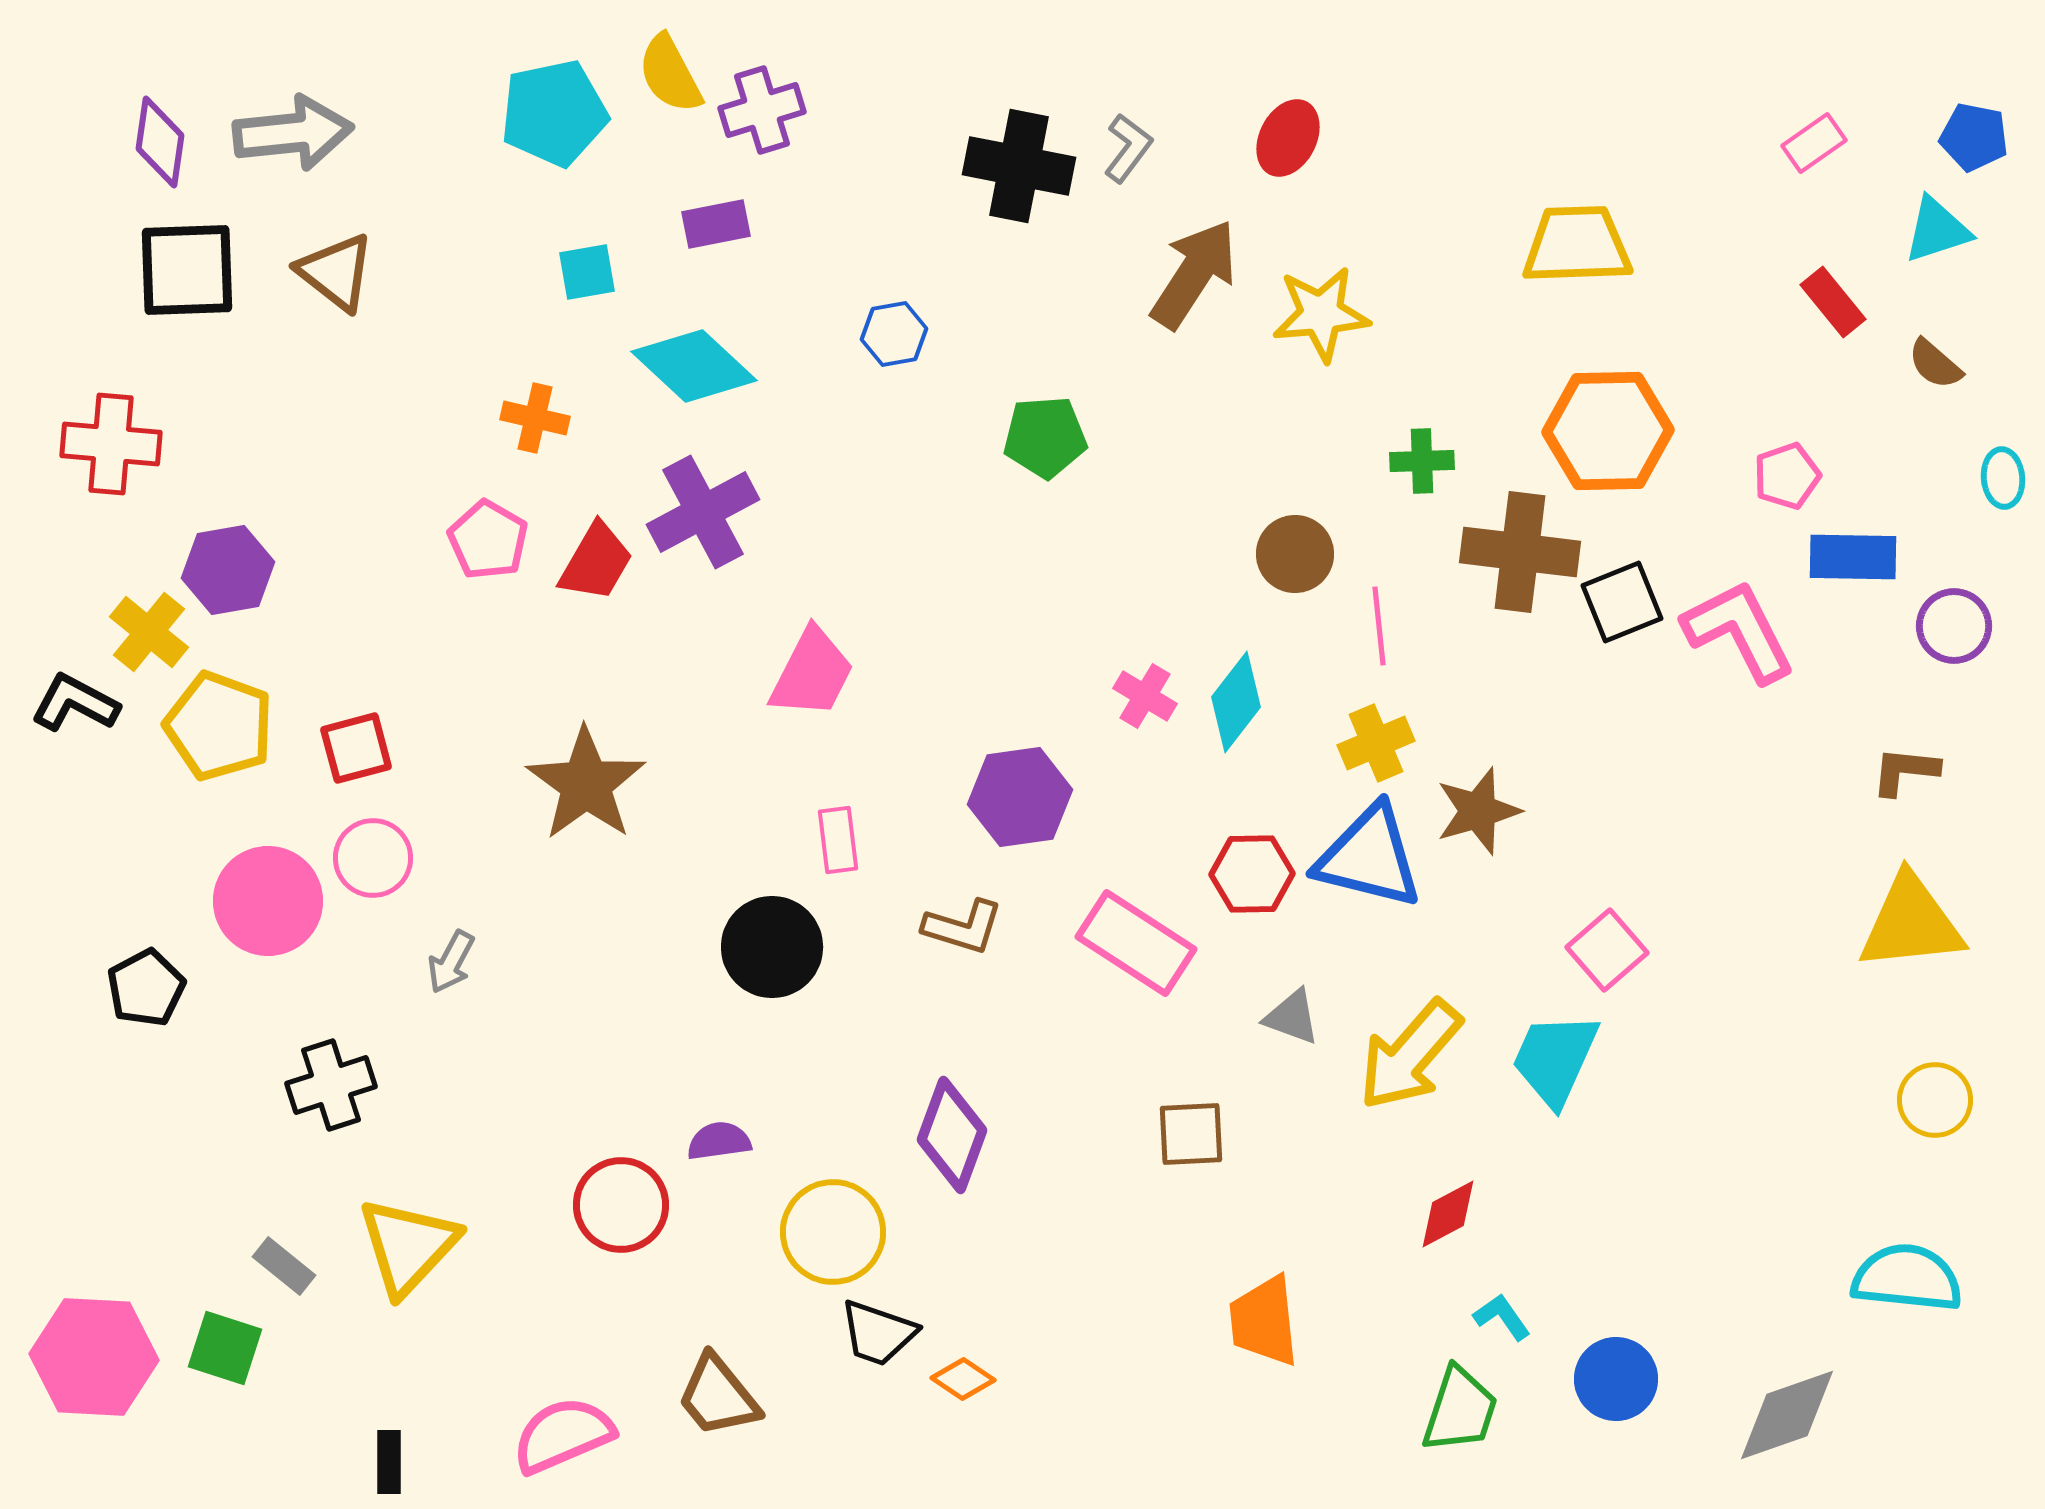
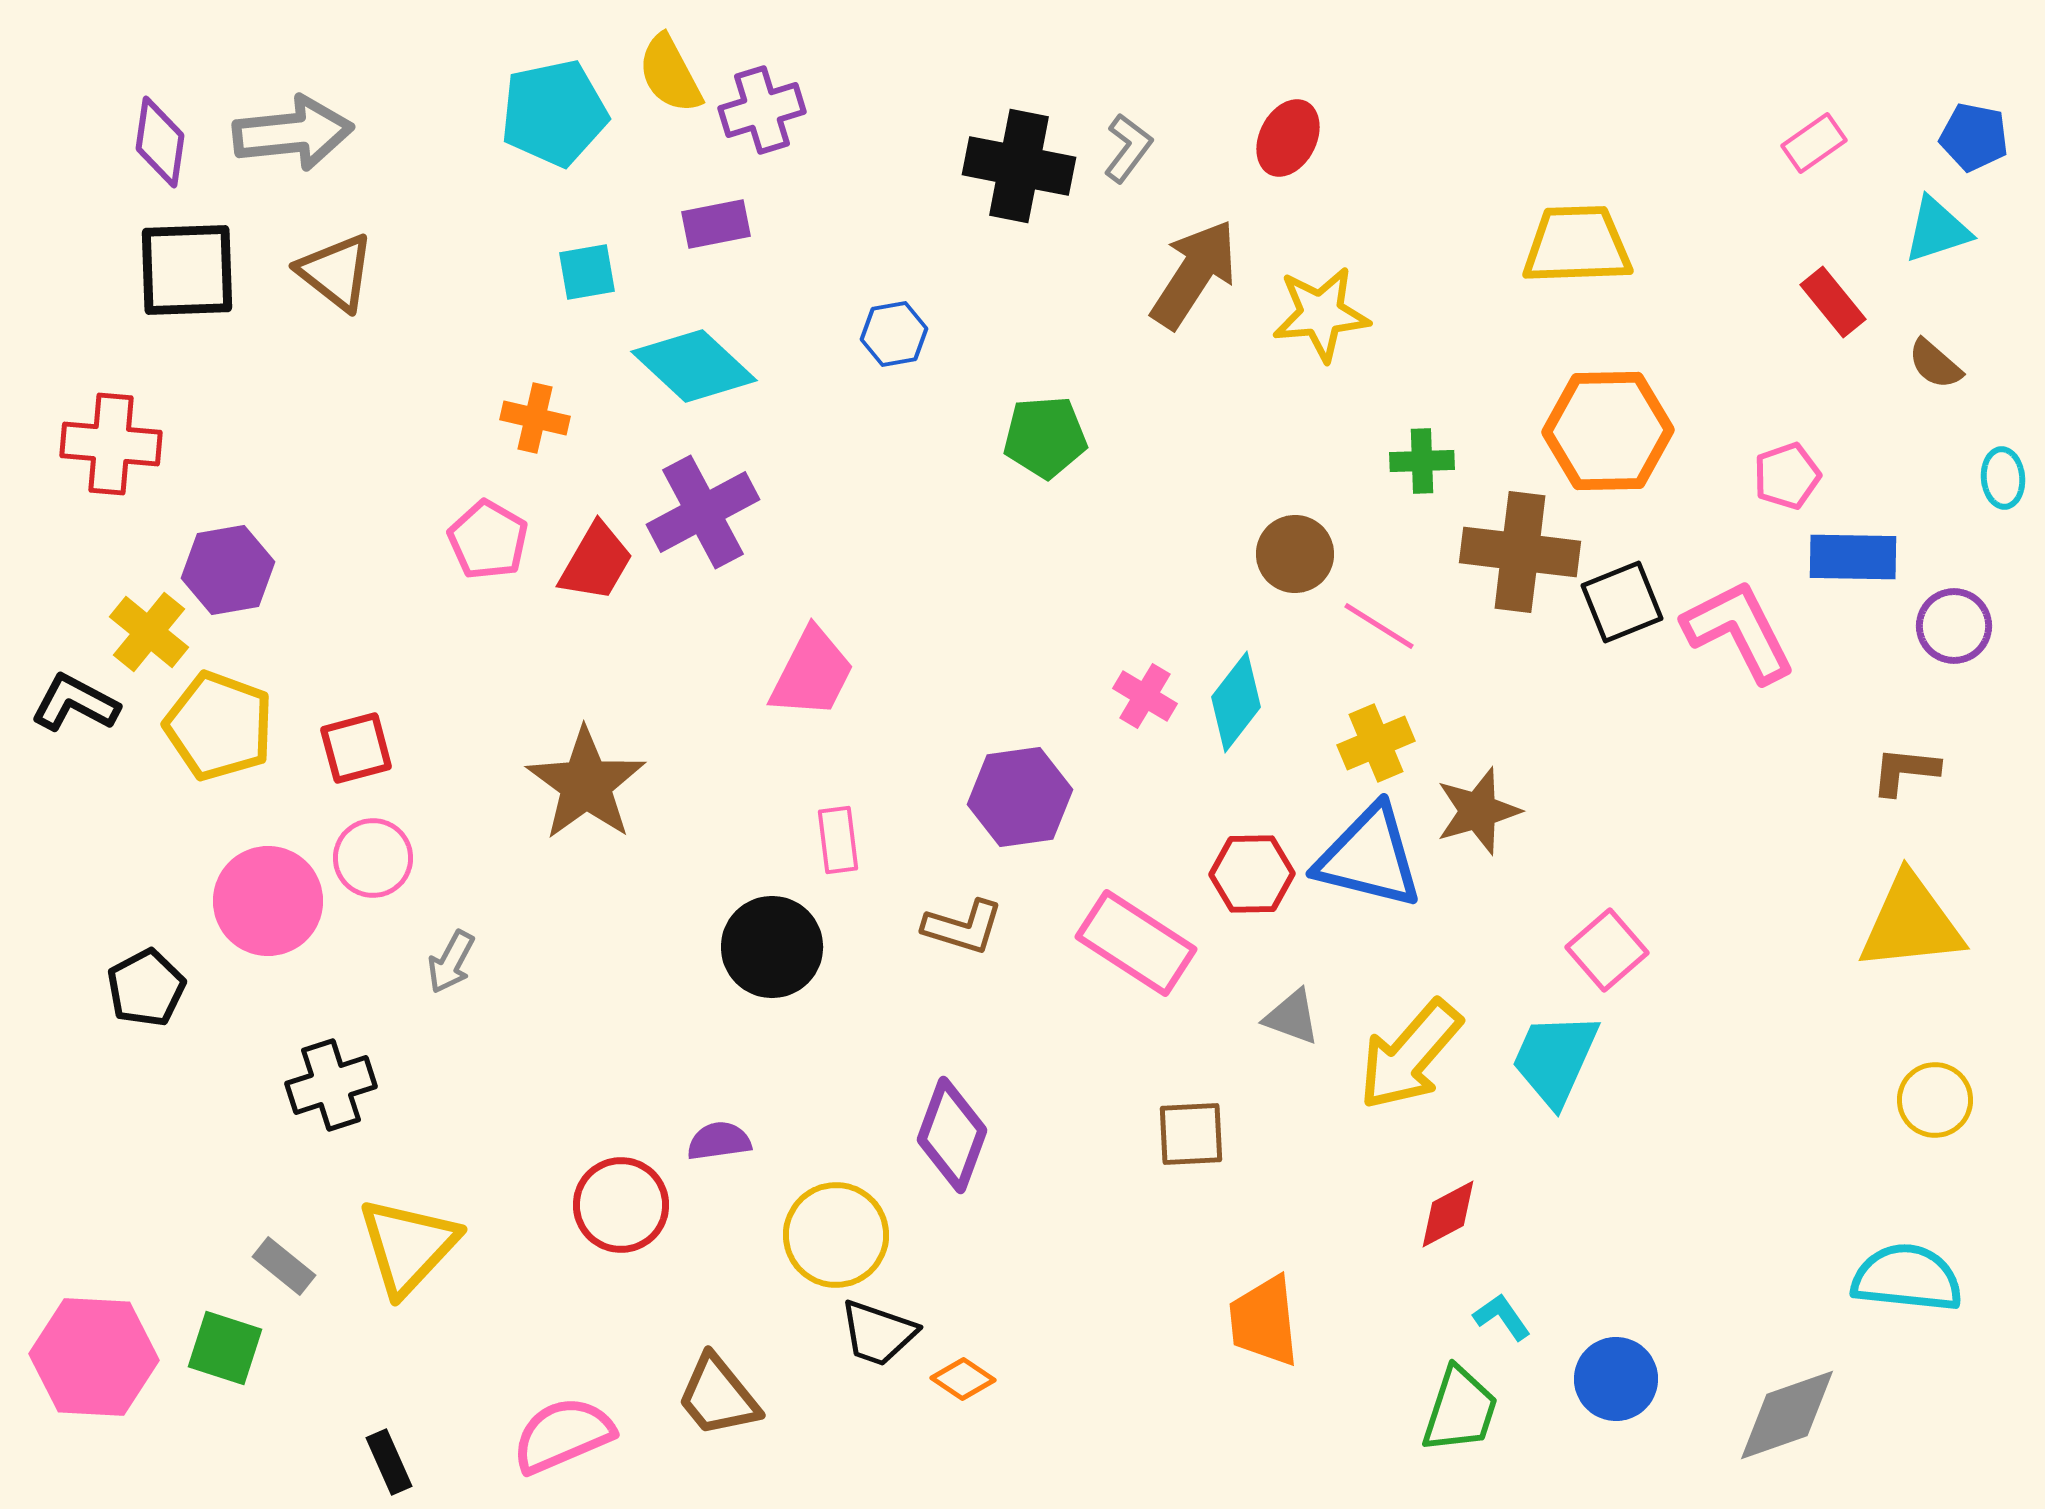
pink line at (1379, 626): rotated 52 degrees counterclockwise
yellow circle at (833, 1232): moved 3 px right, 3 px down
black rectangle at (389, 1462): rotated 24 degrees counterclockwise
